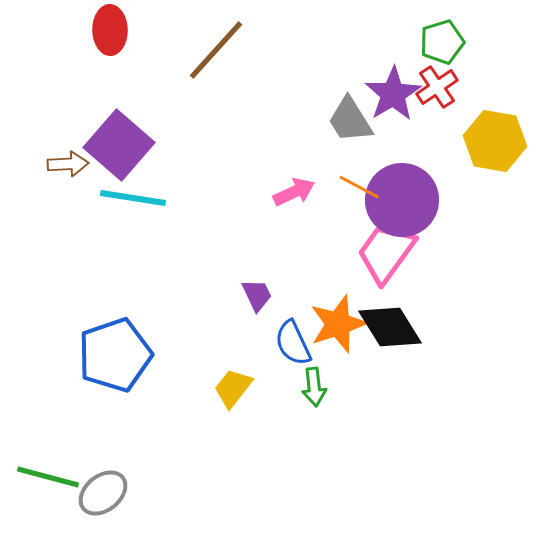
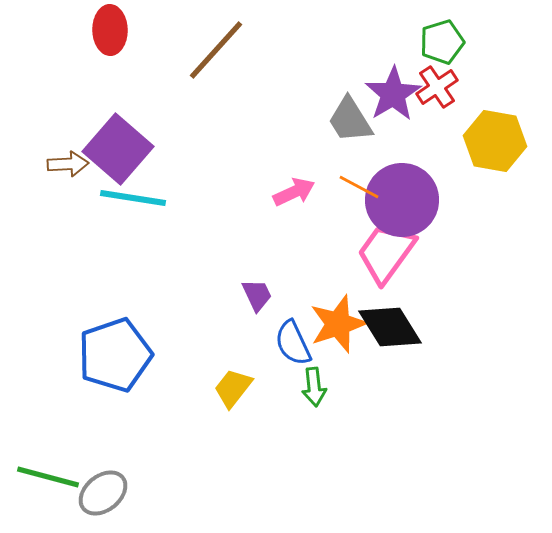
purple square: moved 1 px left, 4 px down
